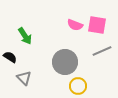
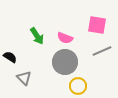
pink semicircle: moved 10 px left, 13 px down
green arrow: moved 12 px right
